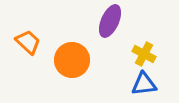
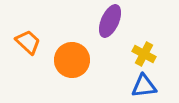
blue triangle: moved 2 px down
